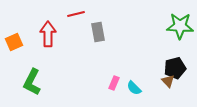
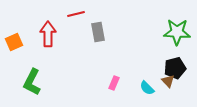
green star: moved 3 px left, 6 px down
cyan semicircle: moved 13 px right
